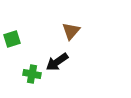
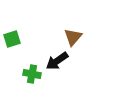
brown triangle: moved 2 px right, 6 px down
black arrow: moved 1 px up
